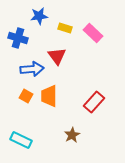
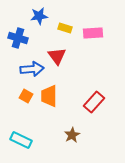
pink rectangle: rotated 48 degrees counterclockwise
